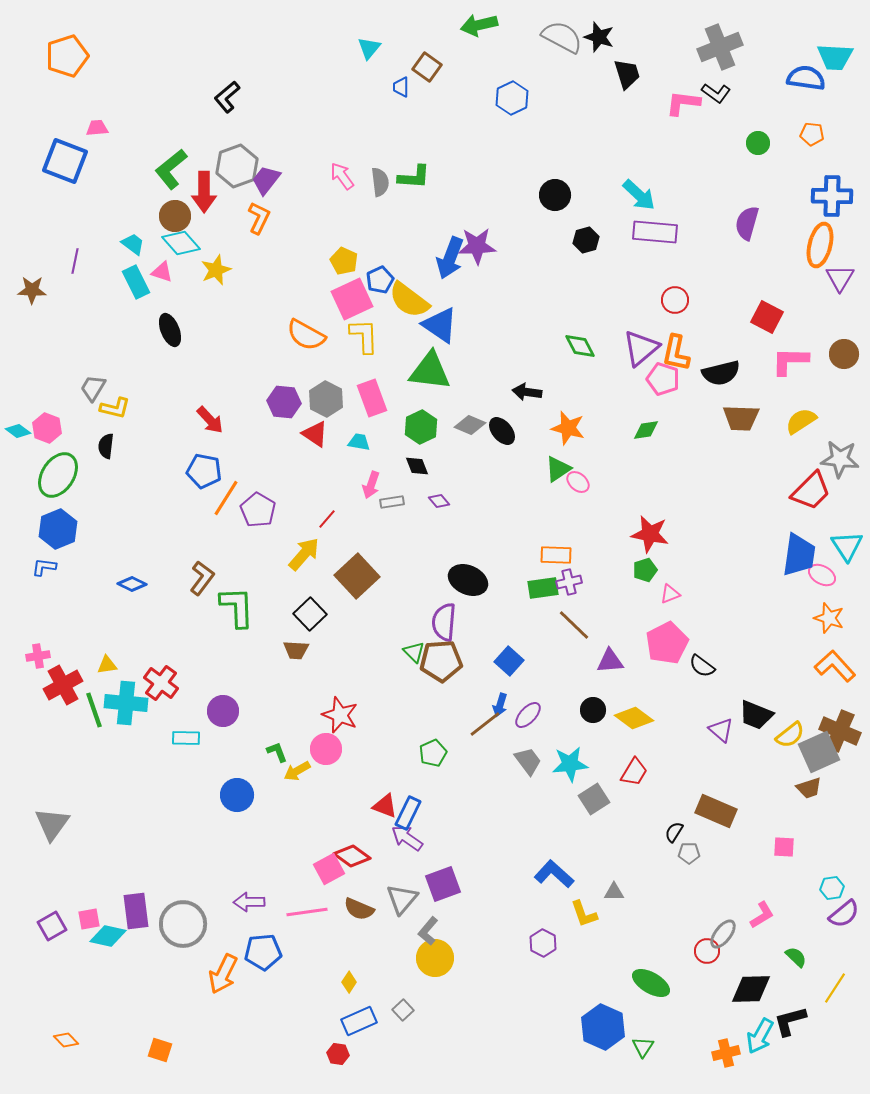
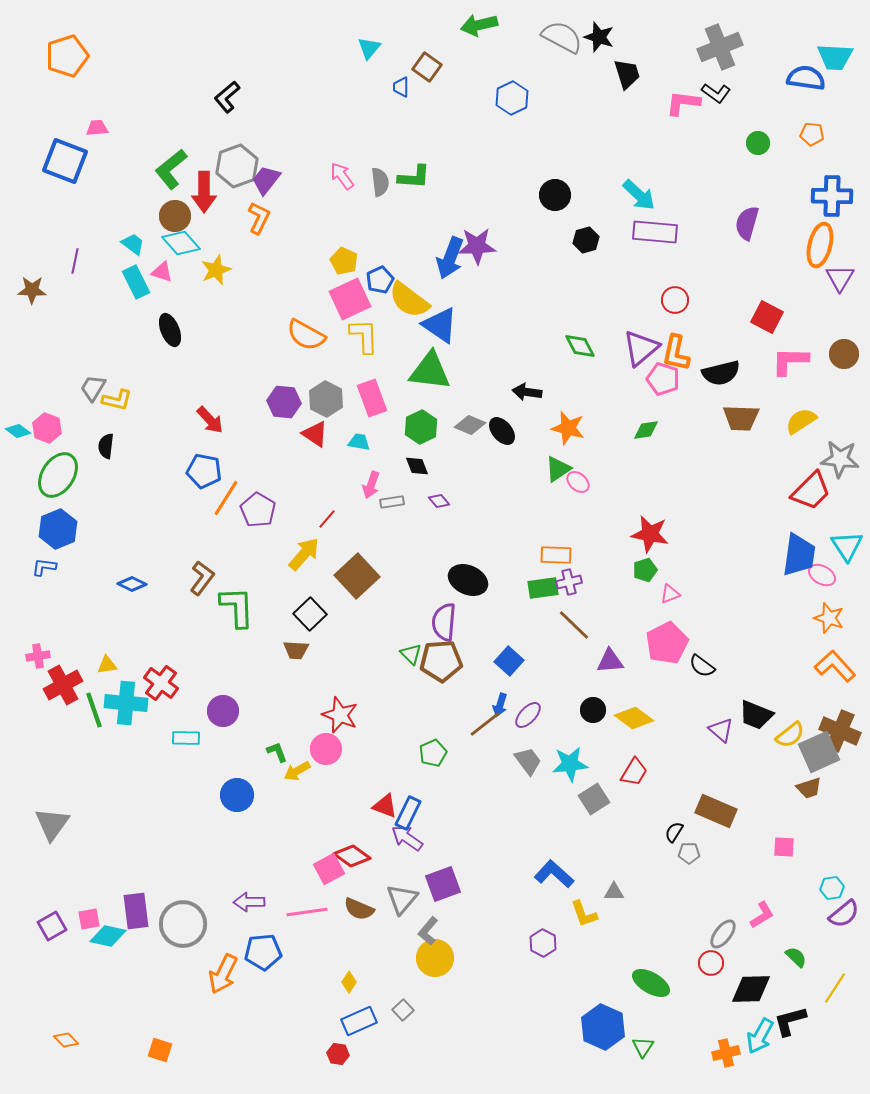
pink square at (352, 299): moved 2 px left
yellow L-shape at (115, 408): moved 2 px right, 8 px up
green triangle at (414, 652): moved 3 px left, 2 px down
red circle at (707, 951): moved 4 px right, 12 px down
